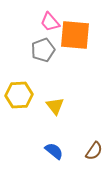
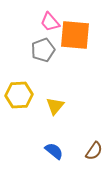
yellow triangle: rotated 18 degrees clockwise
